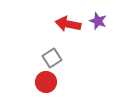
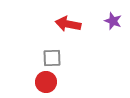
purple star: moved 15 px right
gray square: rotated 30 degrees clockwise
